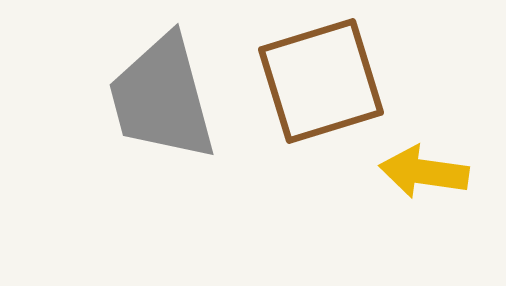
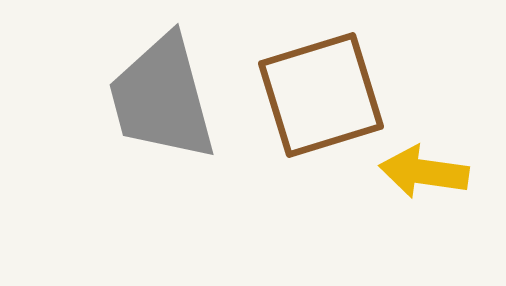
brown square: moved 14 px down
